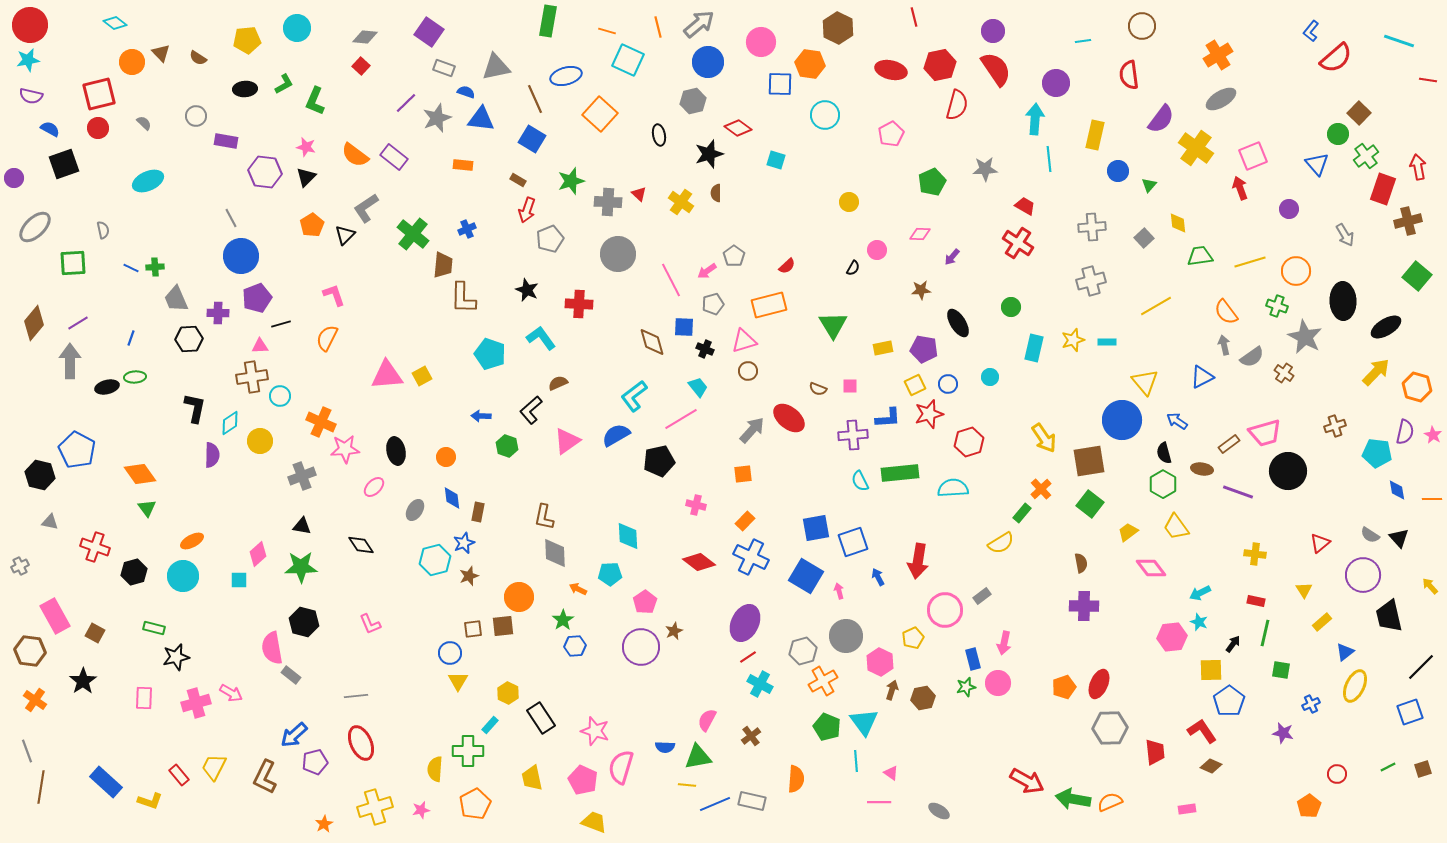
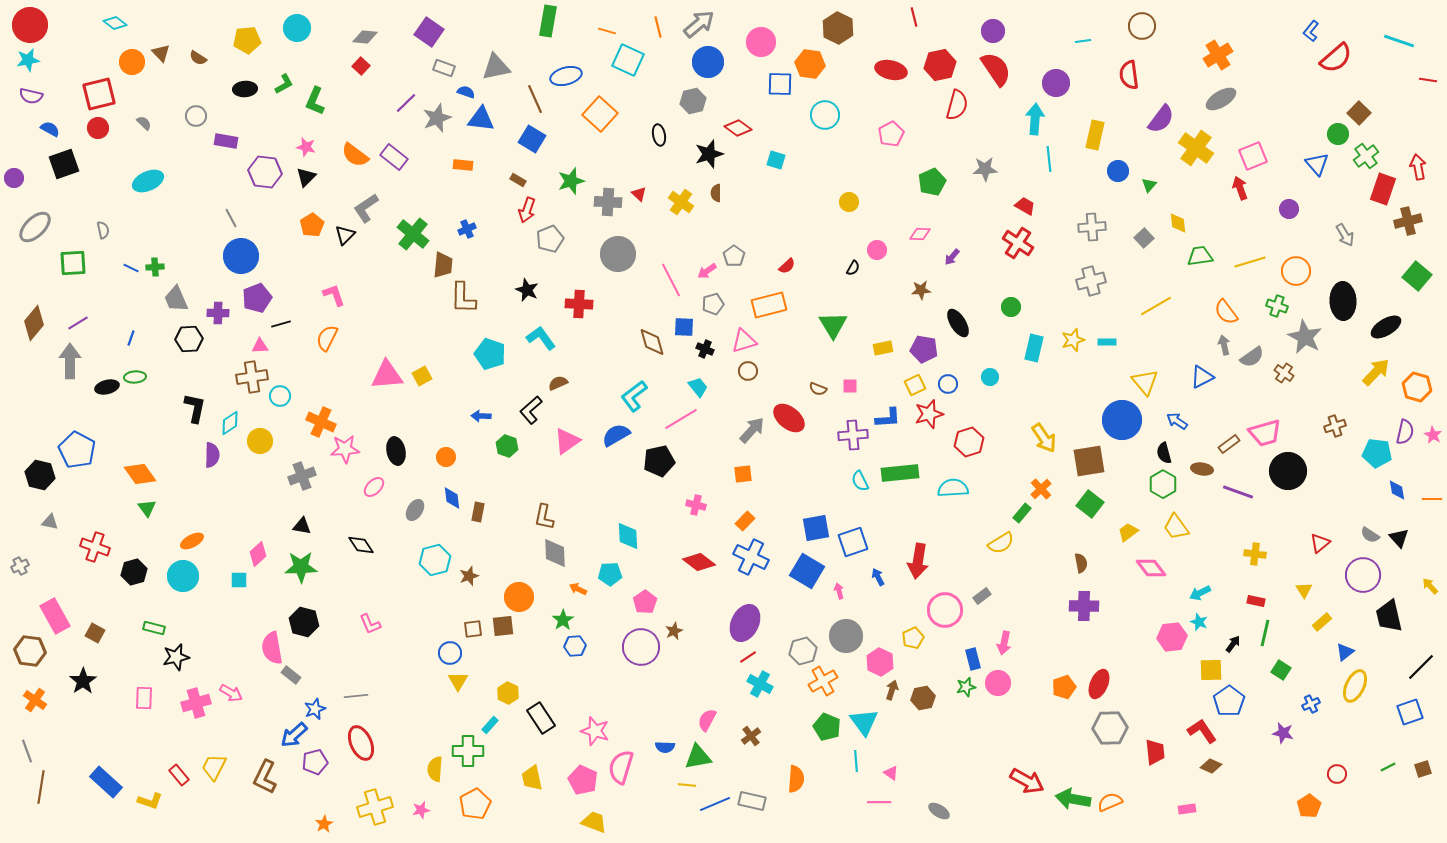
blue star at (464, 543): moved 149 px left, 166 px down
blue square at (806, 576): moved 1 px right, 5 px up
green square at (1281, 670): rotated 24 degrees clockwise
